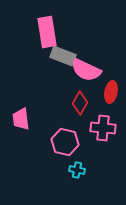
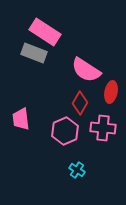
pink rectangle: moved 2 px left; rotated 48 degrees counterclockwise
gray rectangle: moved 29 px left, 3 px up
pink semicircle: rotated 8 degrees clockwise
pink hexagon: moved 11 px up; rotated 24 degrees clockwise
cyan cross: rotated 21 degrees clockwise
